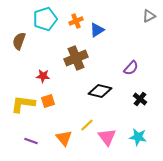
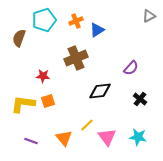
cyan pentagon: moved 1 px left, 1 px down
brown semicircle: moved 3 px up
black diamond: rotated 20 degrees counterclockwise
